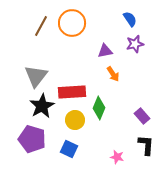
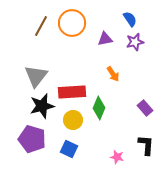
purple star: moved 2 px up
purple triangle: moved 12 px up
black star: rotated 15 degrees clockwise
purple rectangle: moved 3 px right, 8 px up
yellow circle: moved 2 px left
